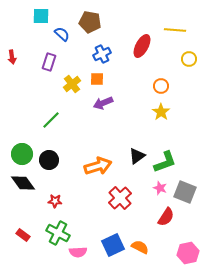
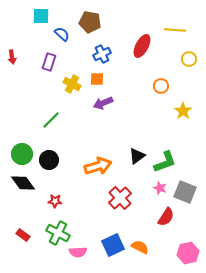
yellow cross: rotated 24 degrees counterclockwise
yellow star: moved 22 px right, 1 px up
